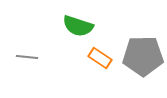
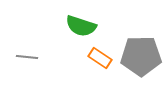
green semicircle: moved 3 px right
gray pentagon: moved 2 px left
